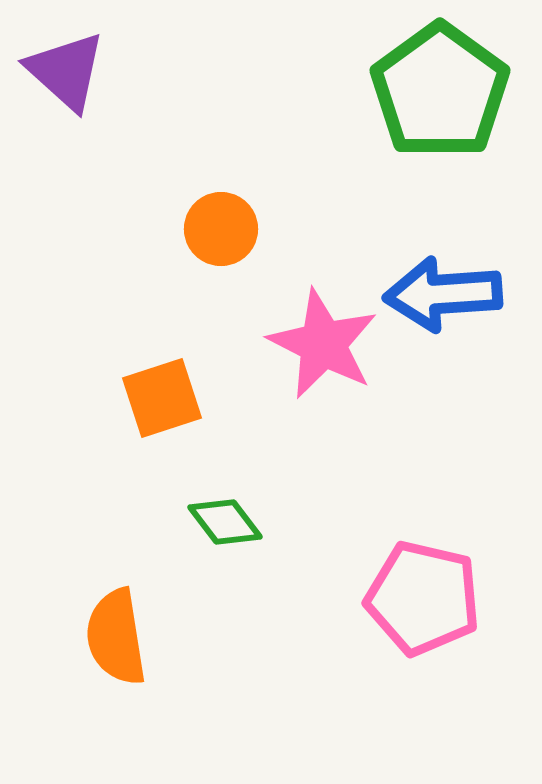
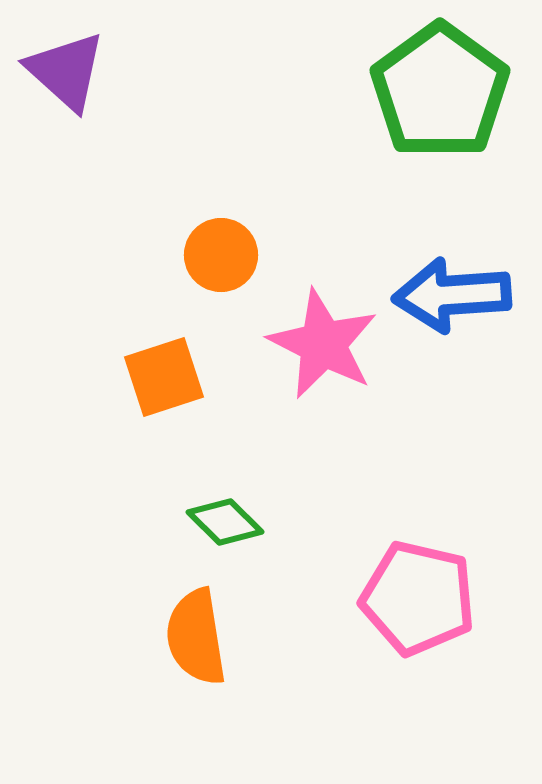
orange circle: moved 26 px down
blue arrow: moved 9 px right, 1 px down
orange square: moved 2 px right, 21 px up
green diamond: rotated 8 degrees counterclockwise
pink pentagon: moved 5 px left
orange semicircle: moved 80 px right
